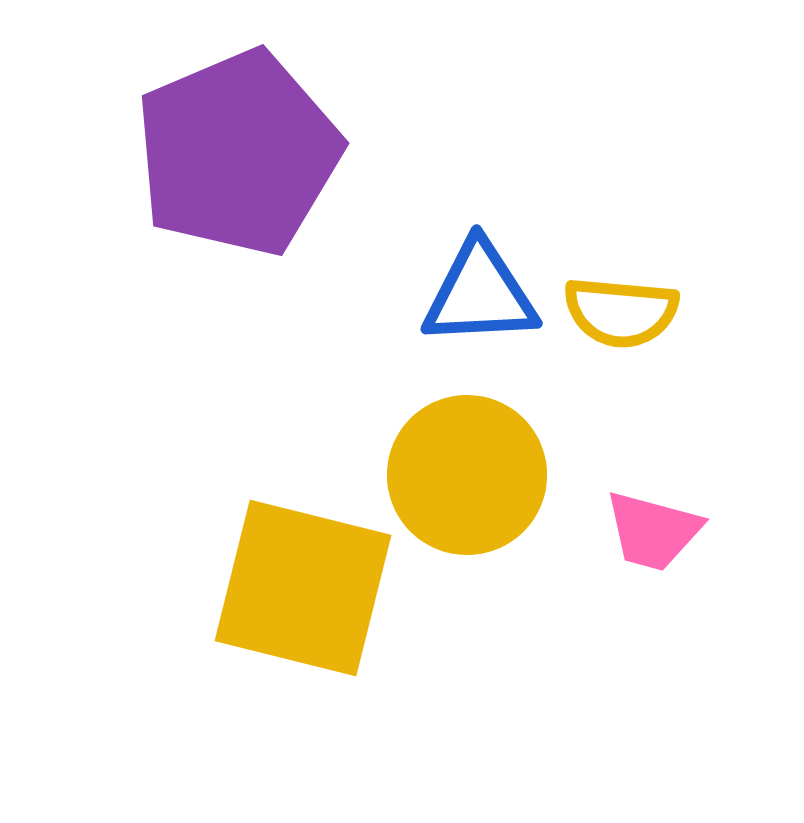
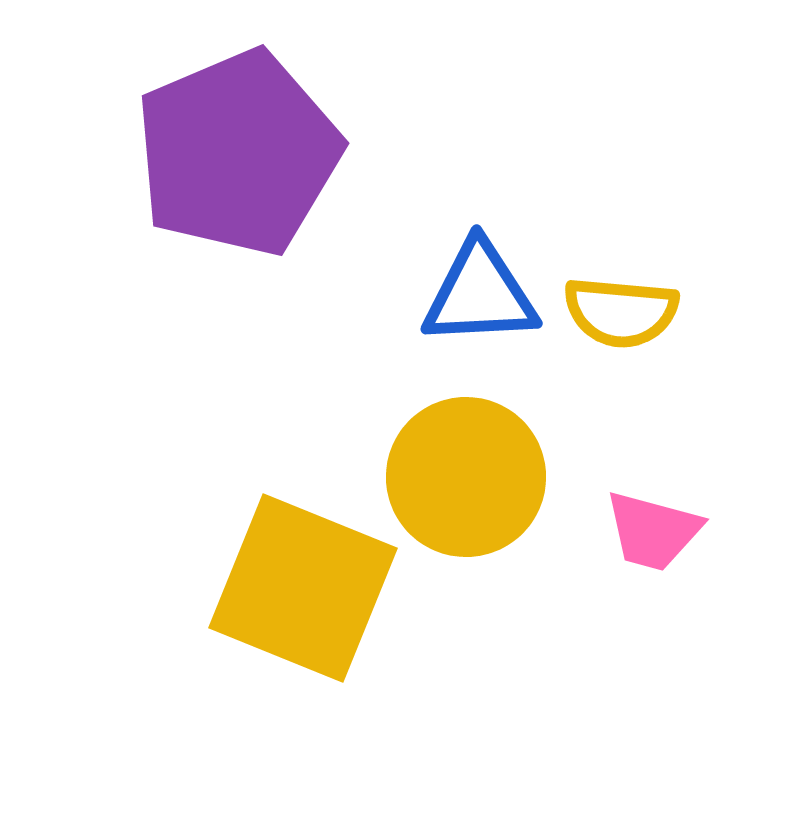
yellow circle: moved 1 px left, 2 px down
yellow square: rotated 8 degrees clockwise
